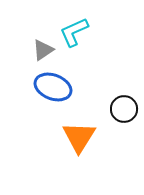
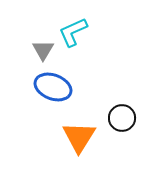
cyan L-shape: moved 1 px left
gray triangle: rotated 25 degrees counterclockwise
black circle: moved 2 px left, 9 px down
